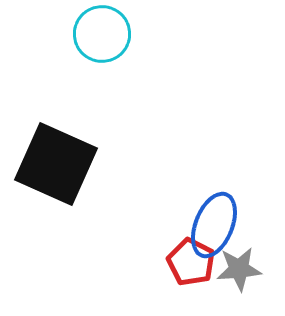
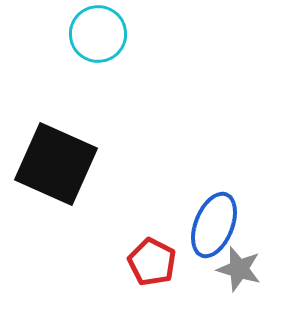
cyan circle: moved 4 px left
red pentagon: moved 39 px left
gray star: rotated 21 degrees clockwise
